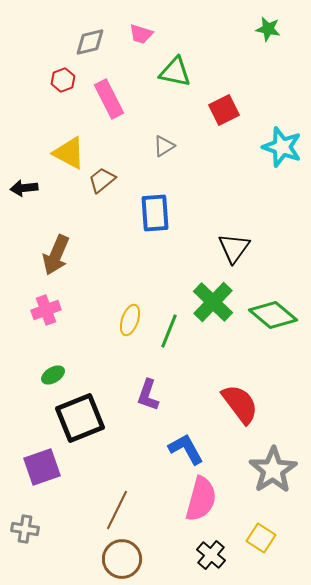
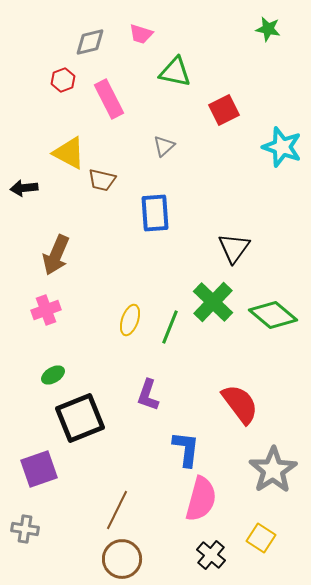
gray triangle: rotated 10 degrees counterclockwise
brown trapezoid: rotated 128 degrees counterclockwise
green line: moved 1 px right, 4 px up
blue L-shape: rotated 36 degrees clockwise
purple square: moved 3 px left, 2 px down
